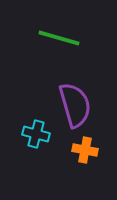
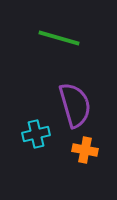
cyan cross: rotated 28 degrees counterclockwise
